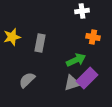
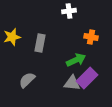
white cross: moved 13 px left
orange cross: moved 2 px left
gray triangle: rotated 24 degrees clockwise
